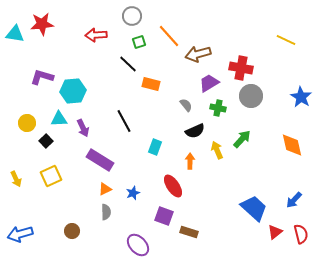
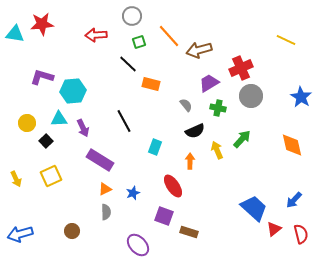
brown arrow at (198, 54): moved 1 px right, 4 px up
red cross at (241, 68): rotated 35 degrees counterclockwise
red triangle at (275, 232): moved 1 px left, 3 px up
